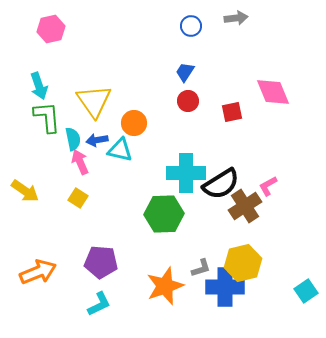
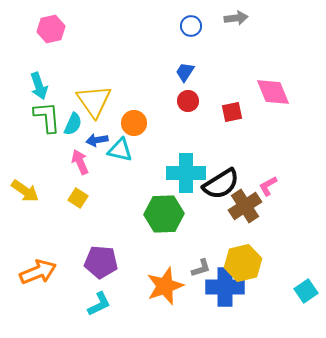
cyan semicircle: moved 15 px up; rotated 35 degrees clockwise
